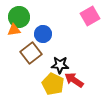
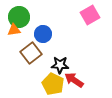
pink square: moved 1 px up
